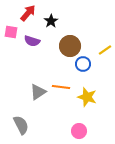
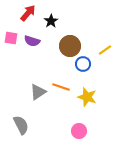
pink square: moved 6 px down
orange line: rotated 12 degrees clockwise
